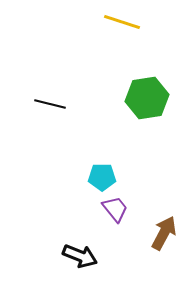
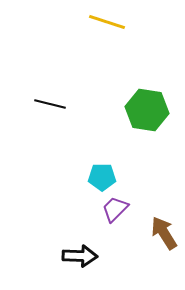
yellow line: moved 15 px left
green hexagon: moved 12 px down; rotated 18 degrees clockwise
purple trapezoid: rotated 96 degrees counterclockwise
brown arrow: rotated 60 degrees counterclockwise
black arrow: rotated 20 degrees counterclockwise
